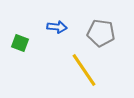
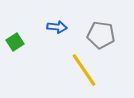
gray pentagon: moved 2 px down
green square: moved 5 px left, 1 px up; rotated 36 degrees clockwise
